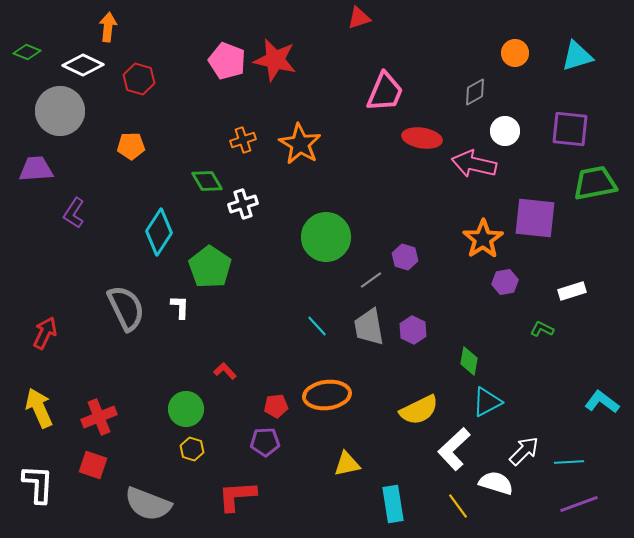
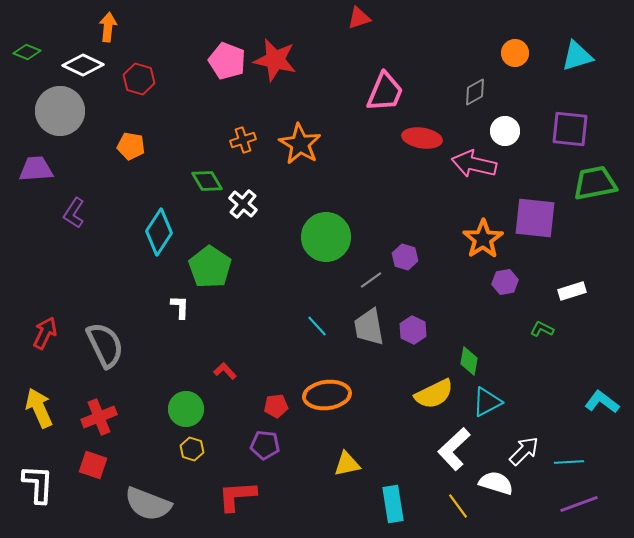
orange pentagon at (131, 146): rotated 12 degrees clockwise
white cross at (243, 204): rotated 32 degrees counterclockwise
gray semicircle at (126, 308): moved 21 px left, 37 px down
yellow semicircle at (419, 410): moved 15 px right, 16 px up
purple pentagon at (265, 442): moved 3 px down; rotated 8 degrees clockwise
